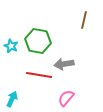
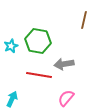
cyan star: rotated 24 degrees clockwise
